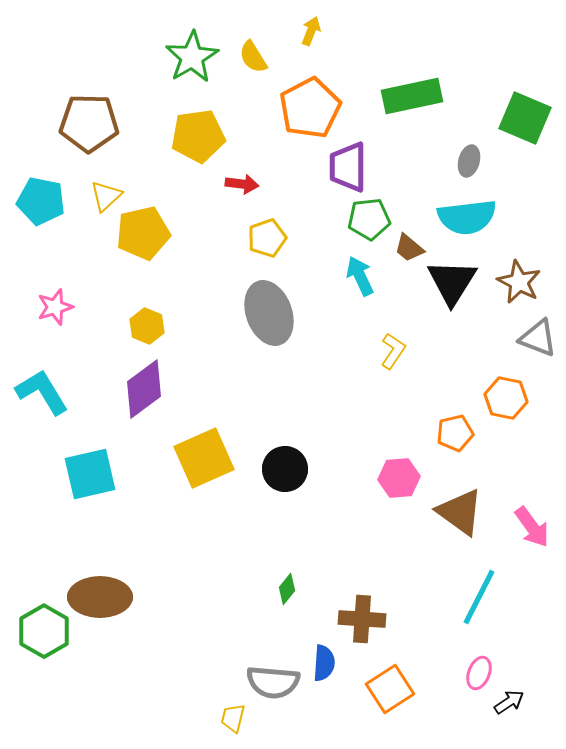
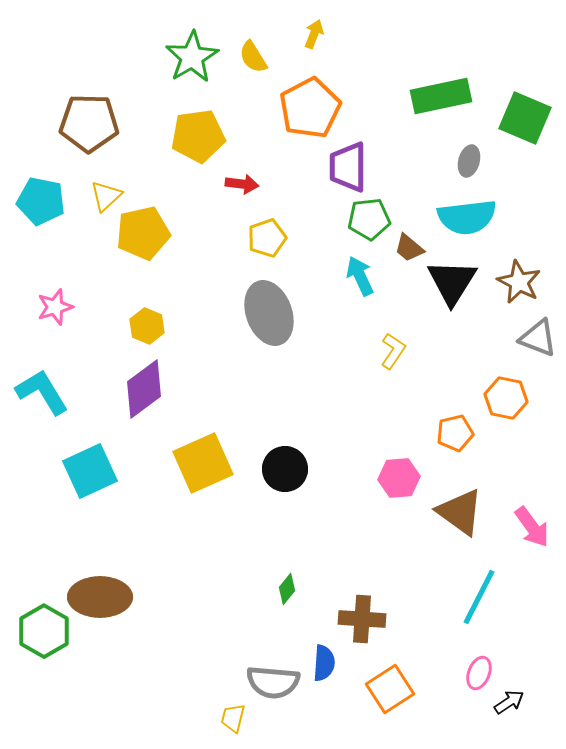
yellow arrow at (311, 31): moved 3 px right, 3 px down
green rectangle at (412, 96): moved 29 px right
yellow square at (204, 458): moved 1 px left, 5 px down
cyan square at (90, 474): moved 3 px up; rotated 12 degrees counterclockwise
